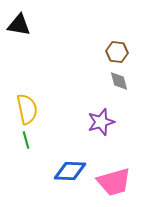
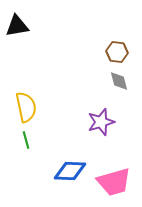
black triangle: moved 2 px left, 1 px down; rotated 20 degrees counterclockwise
yellow semicircle: moved 1 px left, 2 px up
